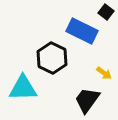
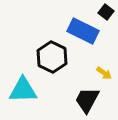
blue rectangle: moved 1 px right
black hexagon: moved 1 px up
cyan triangle: moved 2 px down
black trapezoid: rotated 8 degrees counterclockwise
